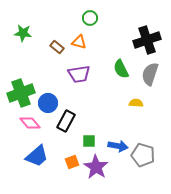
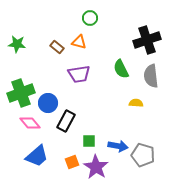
green star: moved 6 px left, 11 px down
gray semicircle: moved 1 px right, 2 px down; rotated 25 degrees counterclockwise
